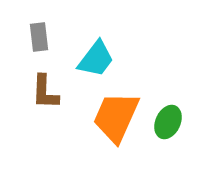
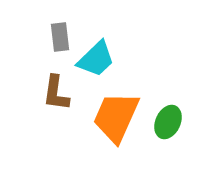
gray rectangle: moved 21 px right
cyan trapezoid: rotated 9 degrees clockwise
brown L-shape: moved 11 px right, 1 px down; rotated 6 degrees clockwise
